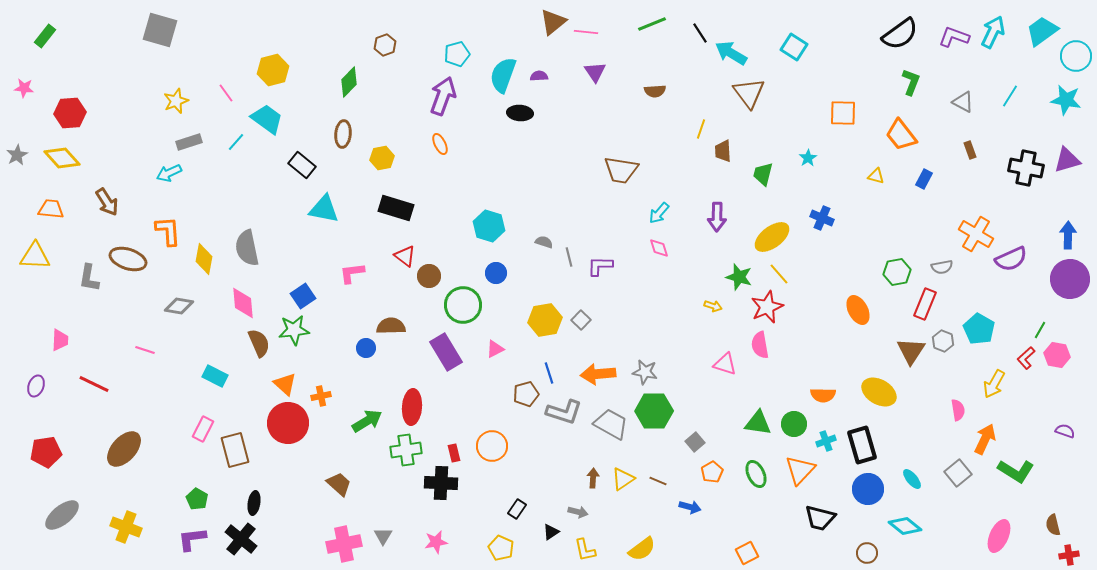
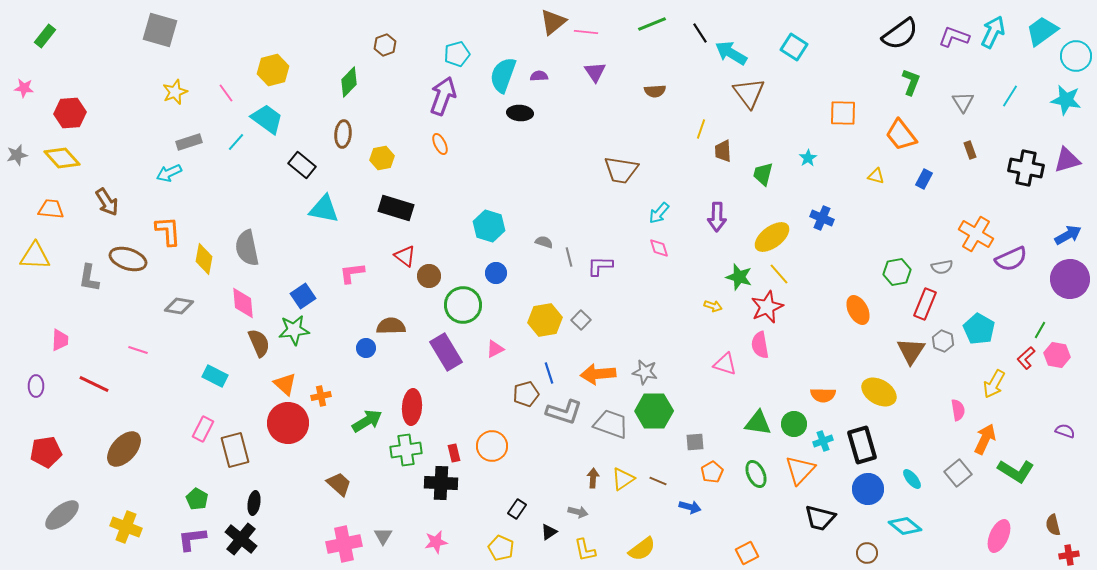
yellow star at (176, 101): moved 1 px left, 9 px up
gray triangle at (963, 102): rotated 30 degrees clockwise
gray star at (17, 155): rotated 15 degrees clockwise
blue arrow at (1068, 235): rotated 60 degrees clockwise
pink line at (145, 350): moved 7 px left
purple ellipse at (36, 386): rotated 20 degrees counterclockwise
gray trapezoid at (611, 424): rotated 9 degrees counterclockwise
cyan cross at (826, 441): moved 3 px left
gray square at (695, 442): rotated 36 degrees clockwise
black triangle at (551, 532): moved 2 px left
